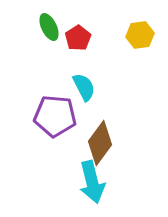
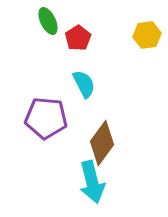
green ellipse: moved 1 px left, 6 px up
yellow hexagon: moved 7 px right
cyan semicircle: moved 3 px up
purple pentagon: moved 9 px left, 2 px down
brown diamond: moved 2 px right
